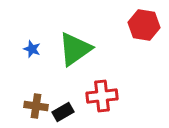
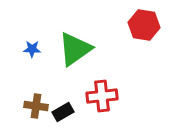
blue star: rotated 18 degrees counterclockwise
